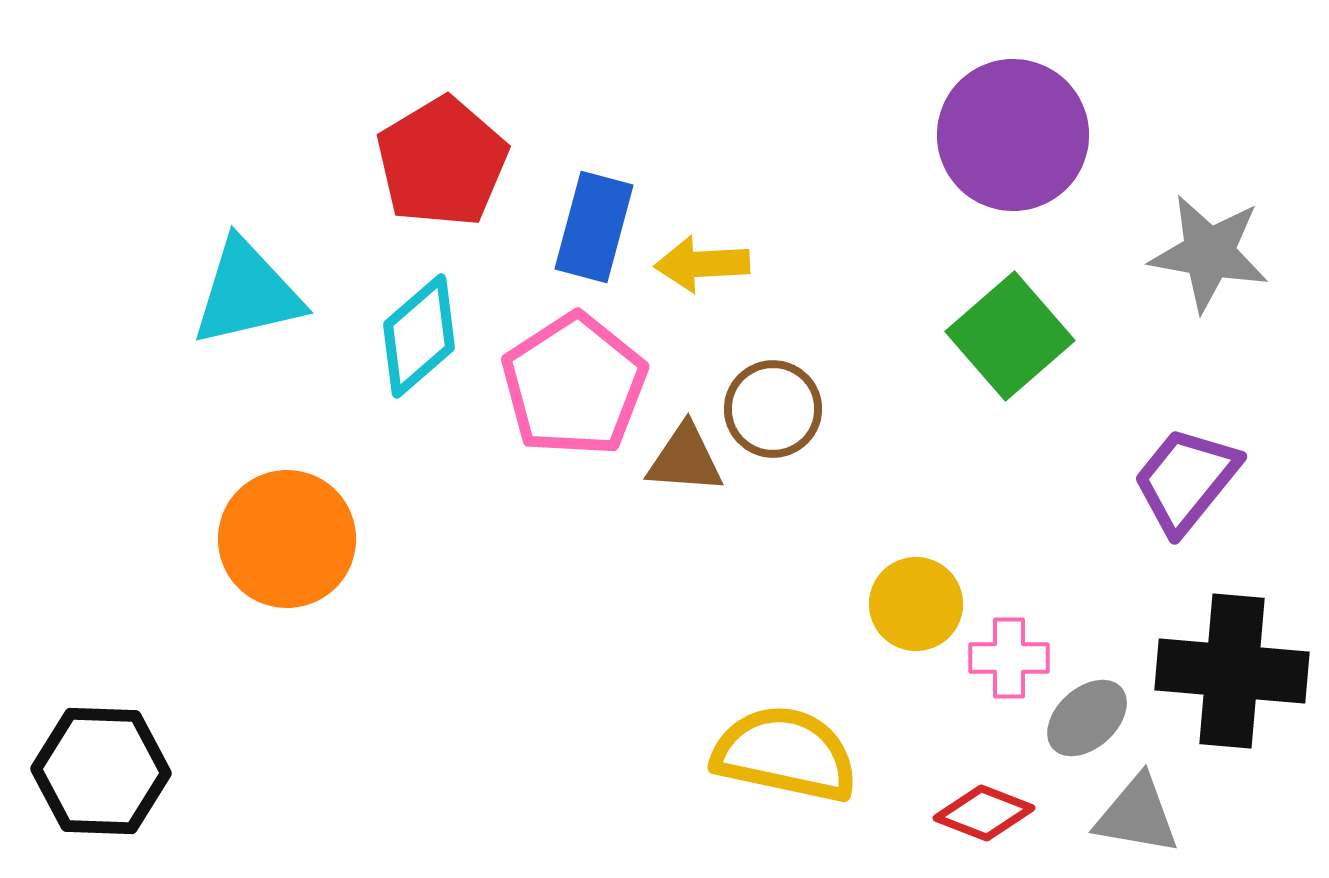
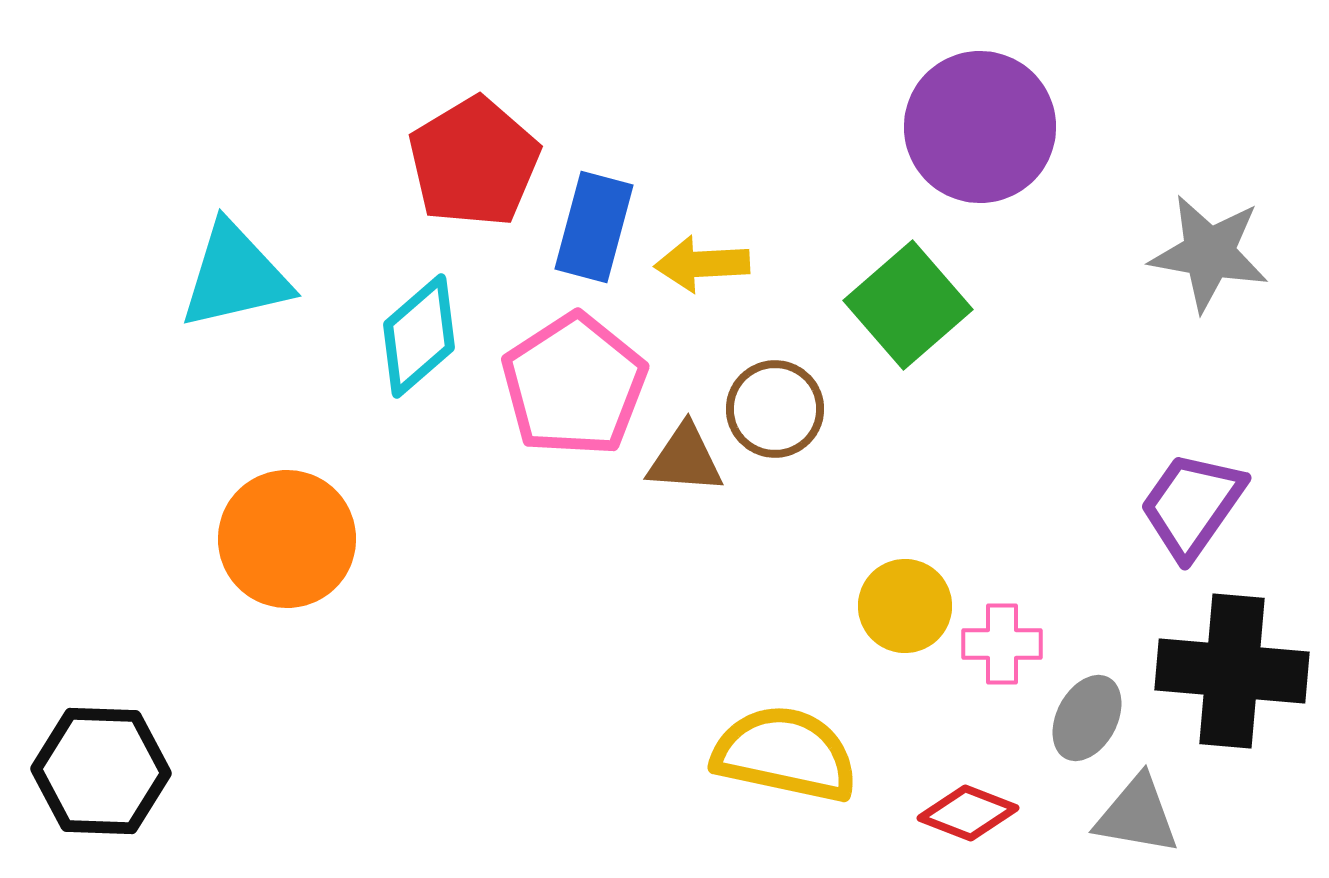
purple circle: moved 33 px left, 8 px up
red pentagon: moved 32 px right
cyan triangle: moved 12 px left, 17 px up
green square: moved 102 px left, 31 px up
brown circle: moved 2 px right
purple trapezoid: moved 6 px right, 25 px down; rotated 4 degrees counterclockwise
yellow circle: moved 11 px left, 2 px down
pink cross: moved 7 px left, 14 px up
gray ellipse: rotated 20 degrees counterclockwise
red diamond: moved 16 px left
